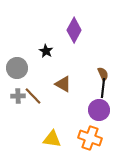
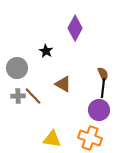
purple diamond: moved 1 px right, 2 px up
